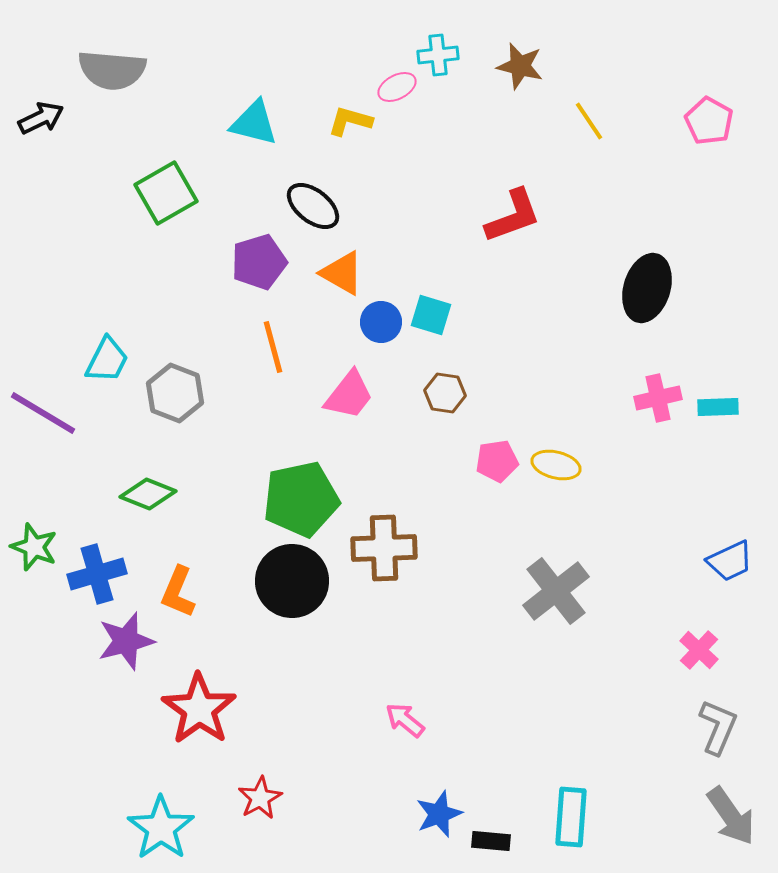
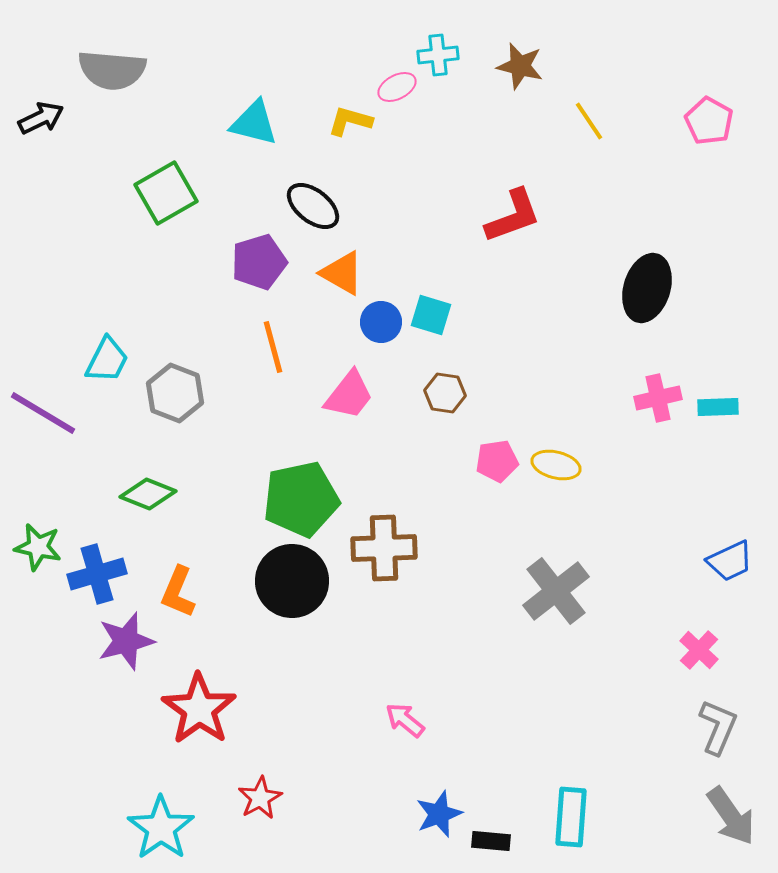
green star at (34, 547): moved 4 px right; rotated 9 degrees counterclockwise
